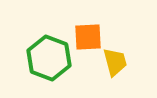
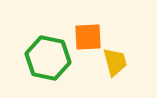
green hexagon: moved 1 px left; rotated 9 degrees counterclockwise
